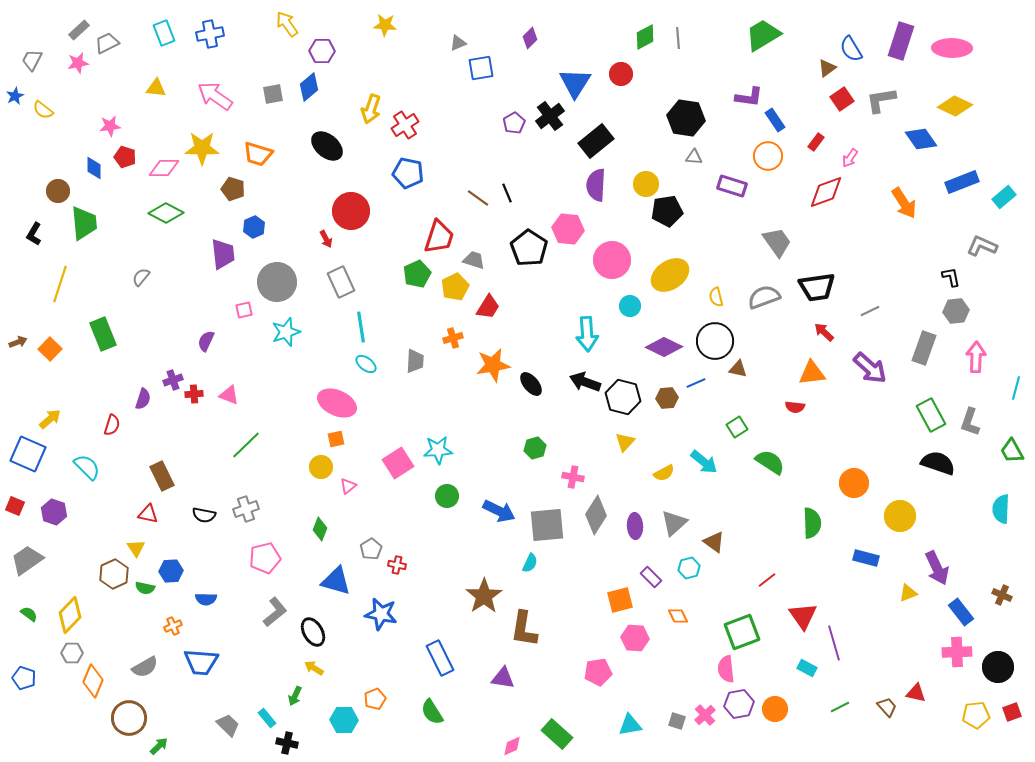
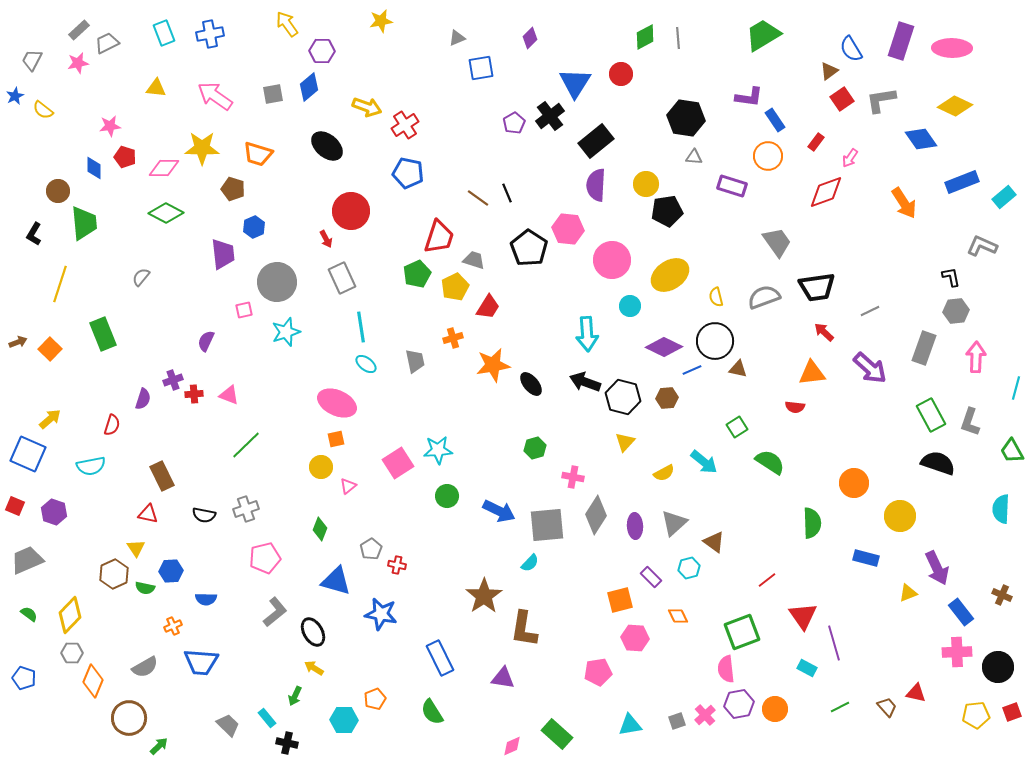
yellow star at (385, 25): moved 4 px left, 4 px up; rotated 15 degrees counterclockwise
gray triangle at (458, 43): moved 1 px left, 5 px up
brown triangle at (827, 68): moved 2 px right, 3 px down
yellow arrow at (371, 109): moved 4 px left, 2 px up; rotated 88 degrees counterclockwise
gray rectangle at (341, 282): moved 1 px right, 4 px up
gray trapezoid at (415, 361): rotated 15 degrees counterclockwise
blue line at (696, 383): moved 4 px left, 13 px up
cyan semicircle at (87, 467): moved 4 px right, 1 px up; rotated 124 degrees clockwise
gray trapezoid at (27, 560): rotated 12 degrees clockwise
cyan semicircle at (530, 563): rotated 18 degrees clockwise
gray square at (677, 721): rotated 36 degrees counterclockwise
